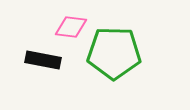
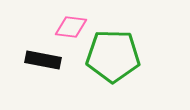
green pentagon: moved 1 px left, 3 px down
